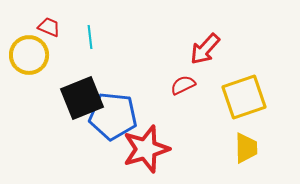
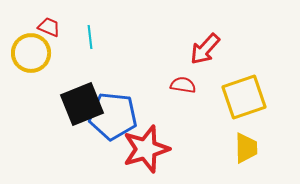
yellow circle: moved 2 px right, 2 px up
red semicircle: rotated 35 degrees clockwise
black square: moved 6 px down
